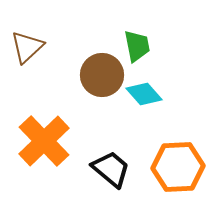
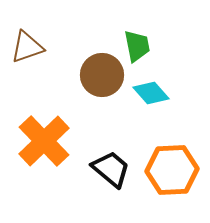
brown triangle: rotated 24 degrees clockwise
cyan diamond: moved 7 px right, 1 px up
orange hexagon: moved 6 px left, 3 px down
